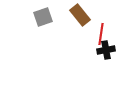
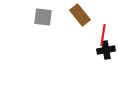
gray square: rotated 24 degrees clockwise
red line: moved 2 px right, 1 px down
